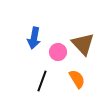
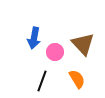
pink circle: moved 3 px left
